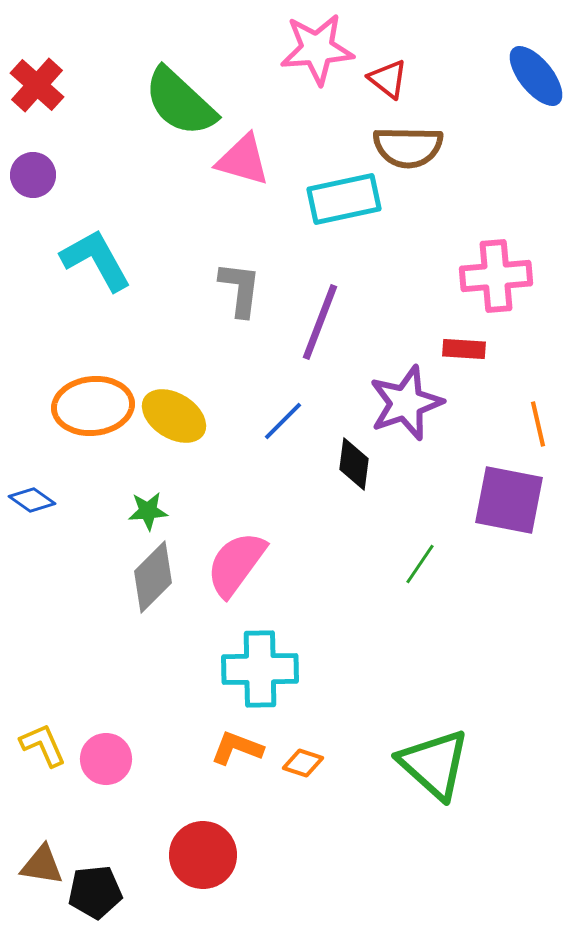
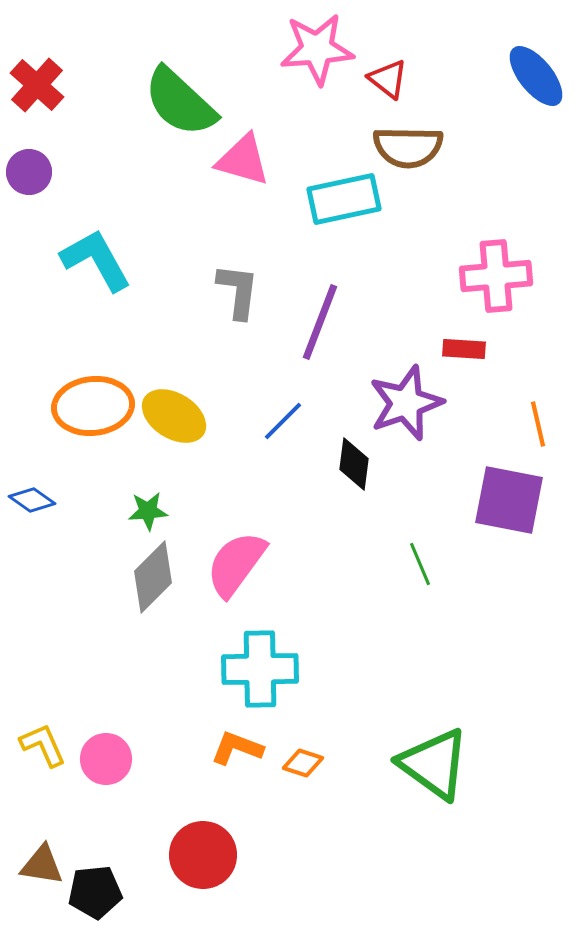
purple circle: moved 4 px left, 3 px up
gray L-shape: moved 2 px left, 2 px down
green line: rotated 57 degrees counterclockwise
green triangle: rotated 6 degrees counterclockwise
